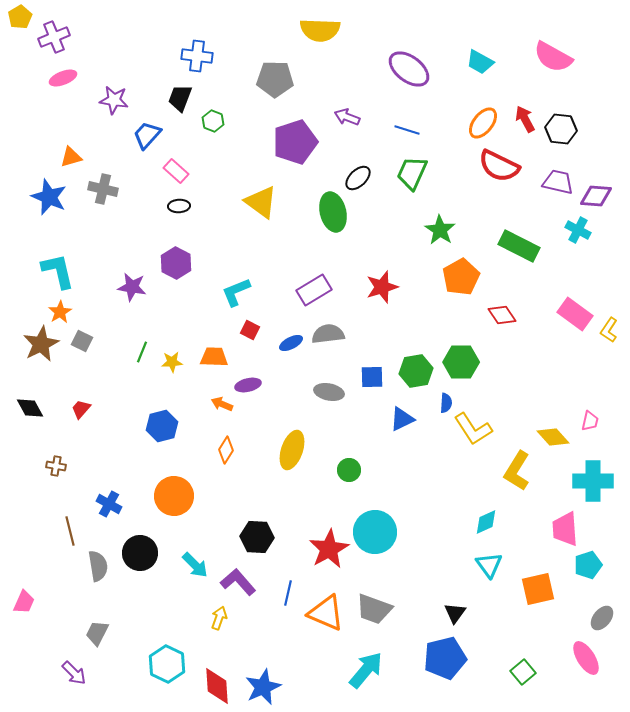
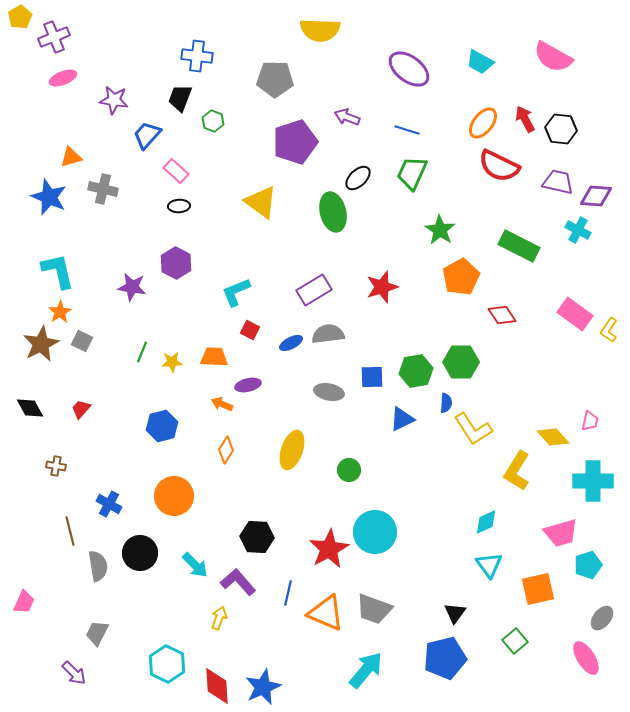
pink trapezoid at (565, 529): moved 4 px left, 4 px down; rotated 102 degrees counterclockwise
green square at (523, 672): moved 8 px left, 31 px up
